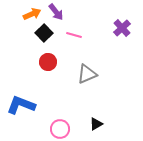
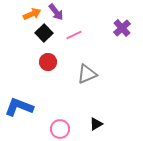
pink line: rotated 42 degrees counterclockwise
blue L-shape: moved 2 px left, 2 px down
